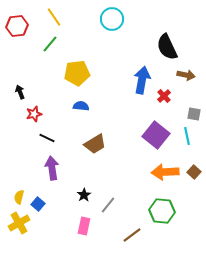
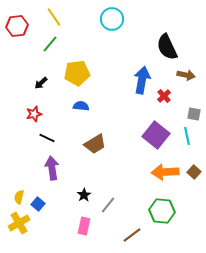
black arrow: moved 21 px right, 9 px up; rotated 112 degrees counterclockwise
